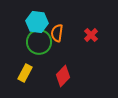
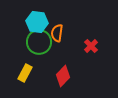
red cross: moved 11 px down
